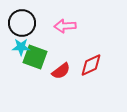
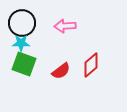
cyan star: moved 4 px up
green square: moved 11 px left, 7 px down
red diamond: rotated 15 degrees counterclockwise
